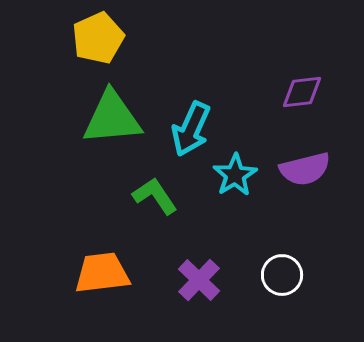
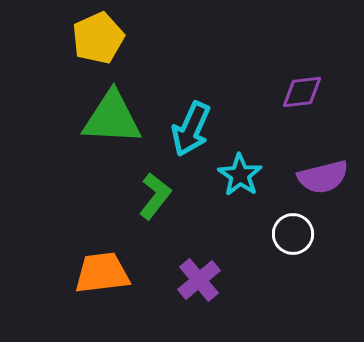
green triangle: rotated 8 degrees clockwise
purple semicircle: moved 18 px right, 8 px down
cyan star: moved 5 px right; rotated 6 degrees counterclockwise
green L-shape: rotated 72 degrees clockwise
white circle: moved 11 px right, 41 px up
purple cross: rotated 6 degrees clockwise
